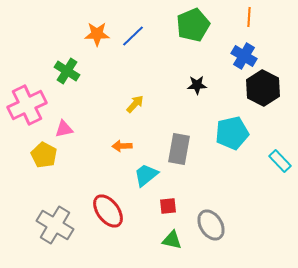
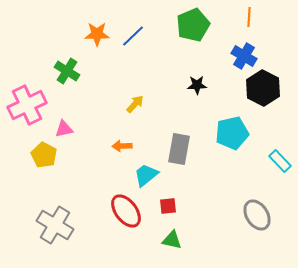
red ellipse: moved 18 px right
gray ellipse: moved 46 px right, 10 px up
